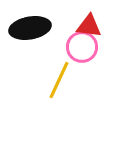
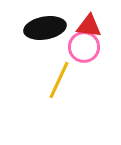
black ellipse: moved 15 px right
pink circle: moved 2 px right
